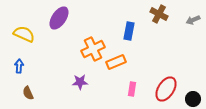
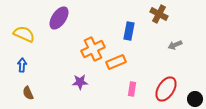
gray arrow: moved 18 px left, 25 px down
blue arrow: moved 3 px right, 1 px up
black circle: moved 2 px right
